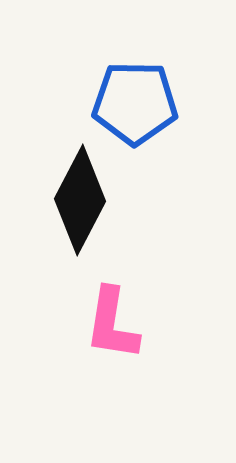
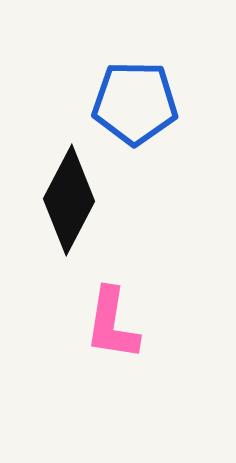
black diamond: moved 11 px left
